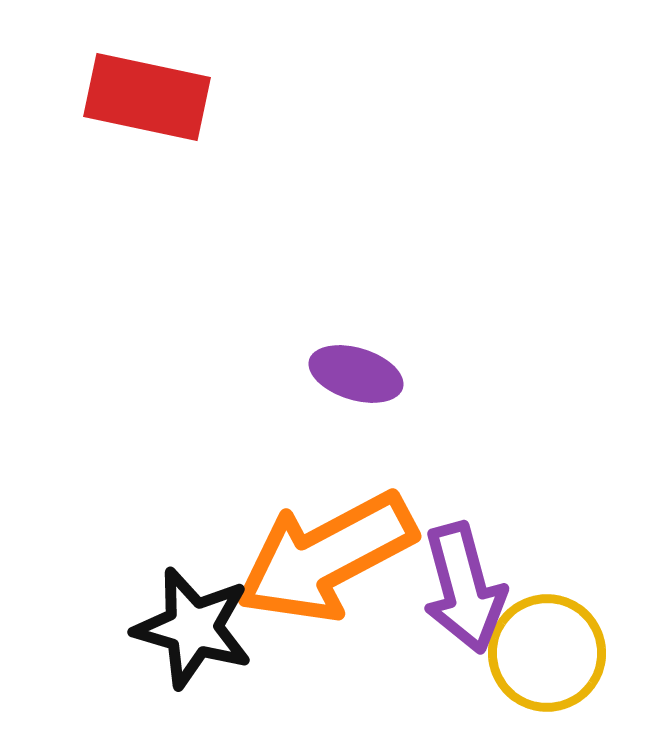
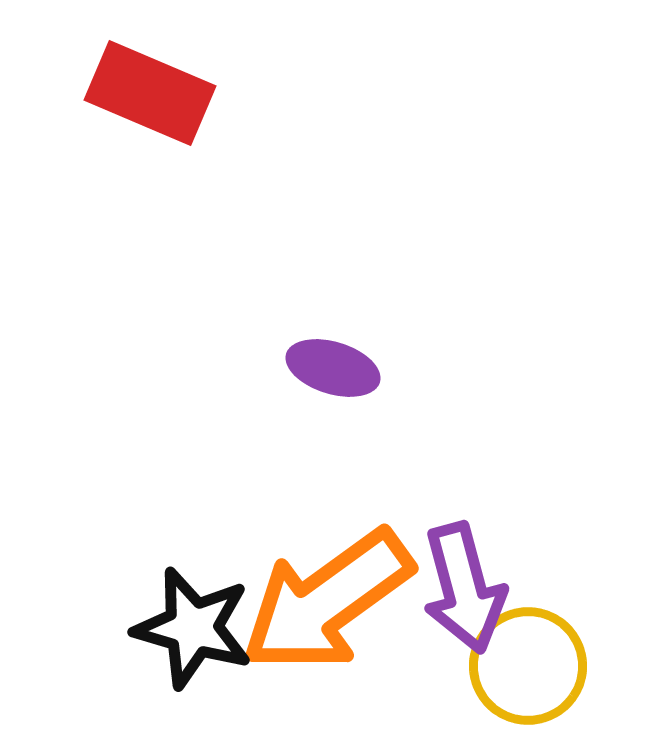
red rectangle: moved 3 px right, 4 px up; rotated 11 degrees clockwise
purple ellipse: moved 23 px left, 6 px up
orange arrow: moved 1 px right, 44 px down; rotated 8 degrees counterclockwise
yellow circle: moved 19 px left, 13 px down
